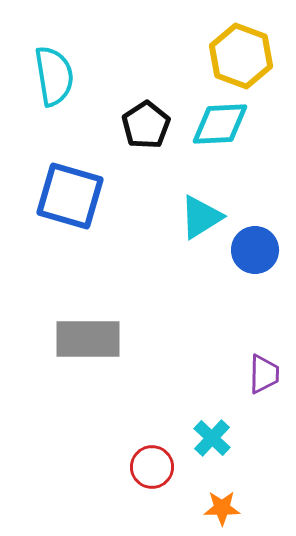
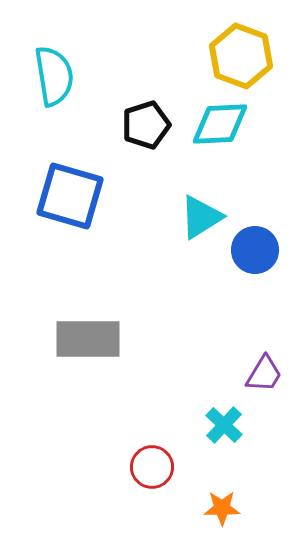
black pentagon: rotated 15 degrees clockwise
purple trapezoid: rotated 30 degrees clockwise
cyan cross: moved 12 px right, 13 px up
